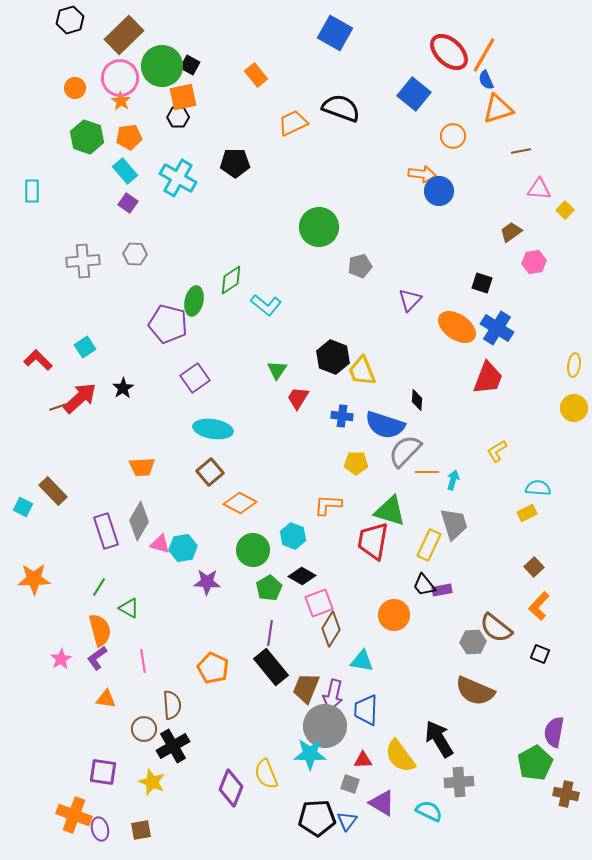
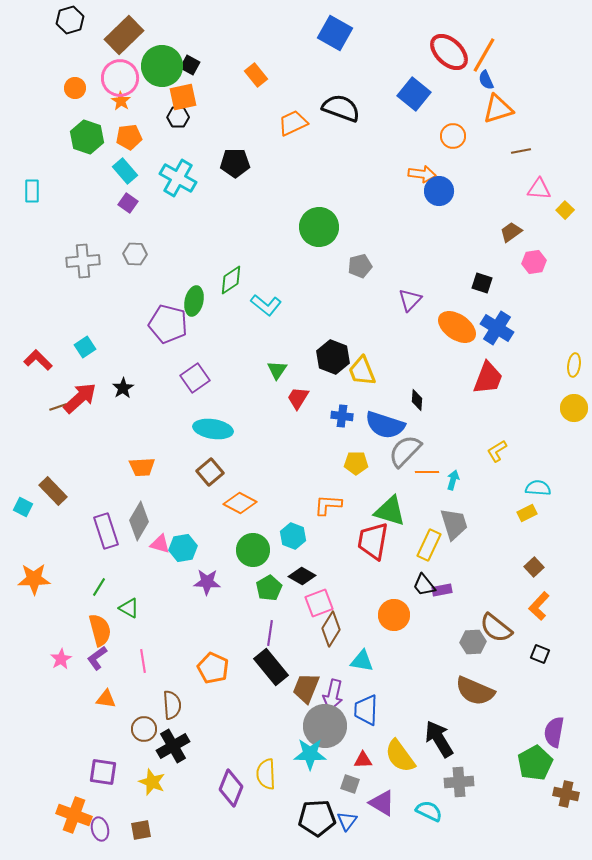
yellow semicircle at (266, 774): rotated 20 degrees clockwise
